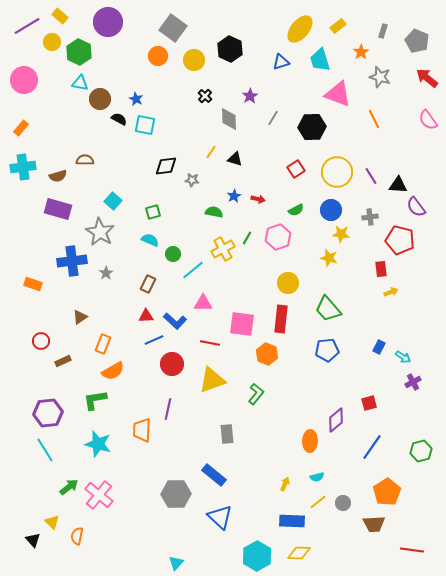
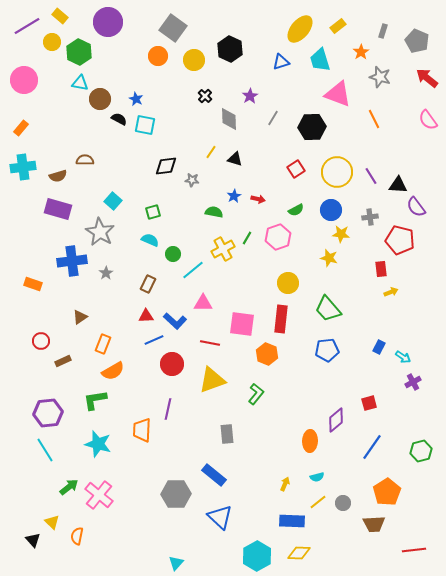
red line at (412, 550): moved 2 px right; rotated 15 degrees counterclockwise
